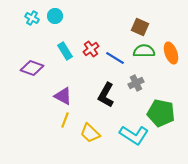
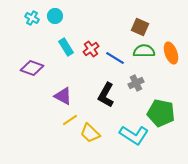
cyan rectangle: moved 1 px right, 4 px up
yellow line: moved 5 px right; rotated 35 degrees clockwise
